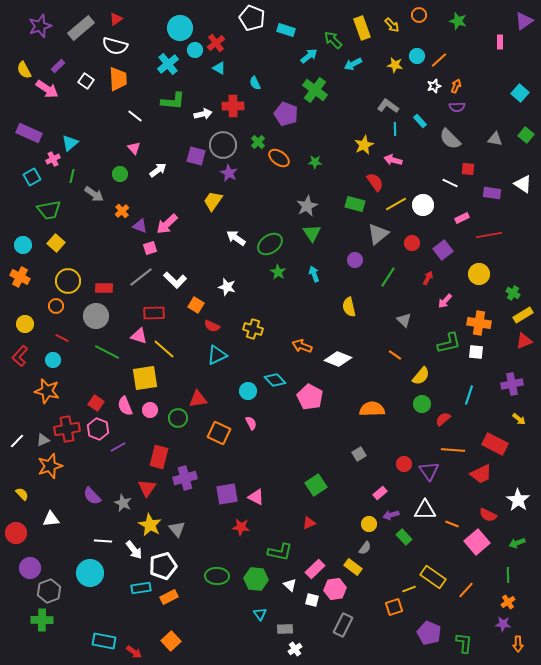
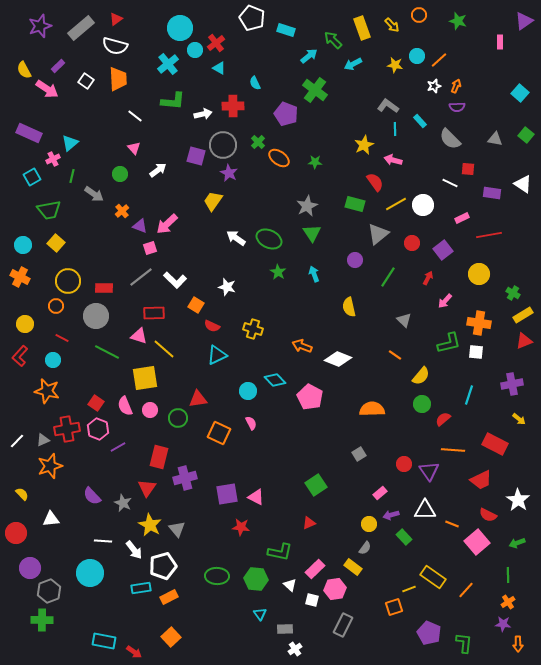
green ellipse at (270, 244): moved 1 px left, 5 px up; rotated 60 degrees clockwise
red trapezoid at (481, 474): moved 6 px down
orange square at (171, 641): moved 4 px up
